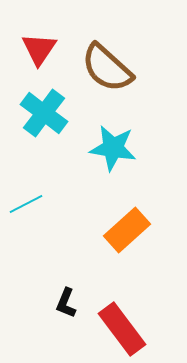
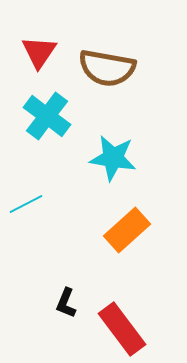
red triangle: moved 3 px down
brown semicircle: rotated 32 degrees counterclockwise
cyan cross: moved 3 px right, 3 px down
cyan star: moved 10 px down
